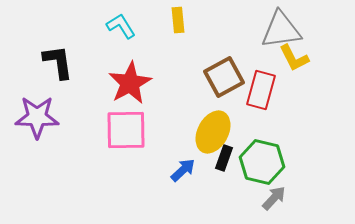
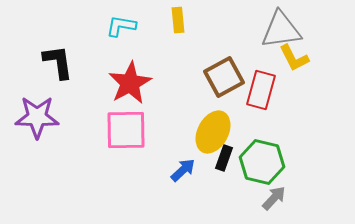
cyan L-shape: rotated 48 degrees counterclockwise
